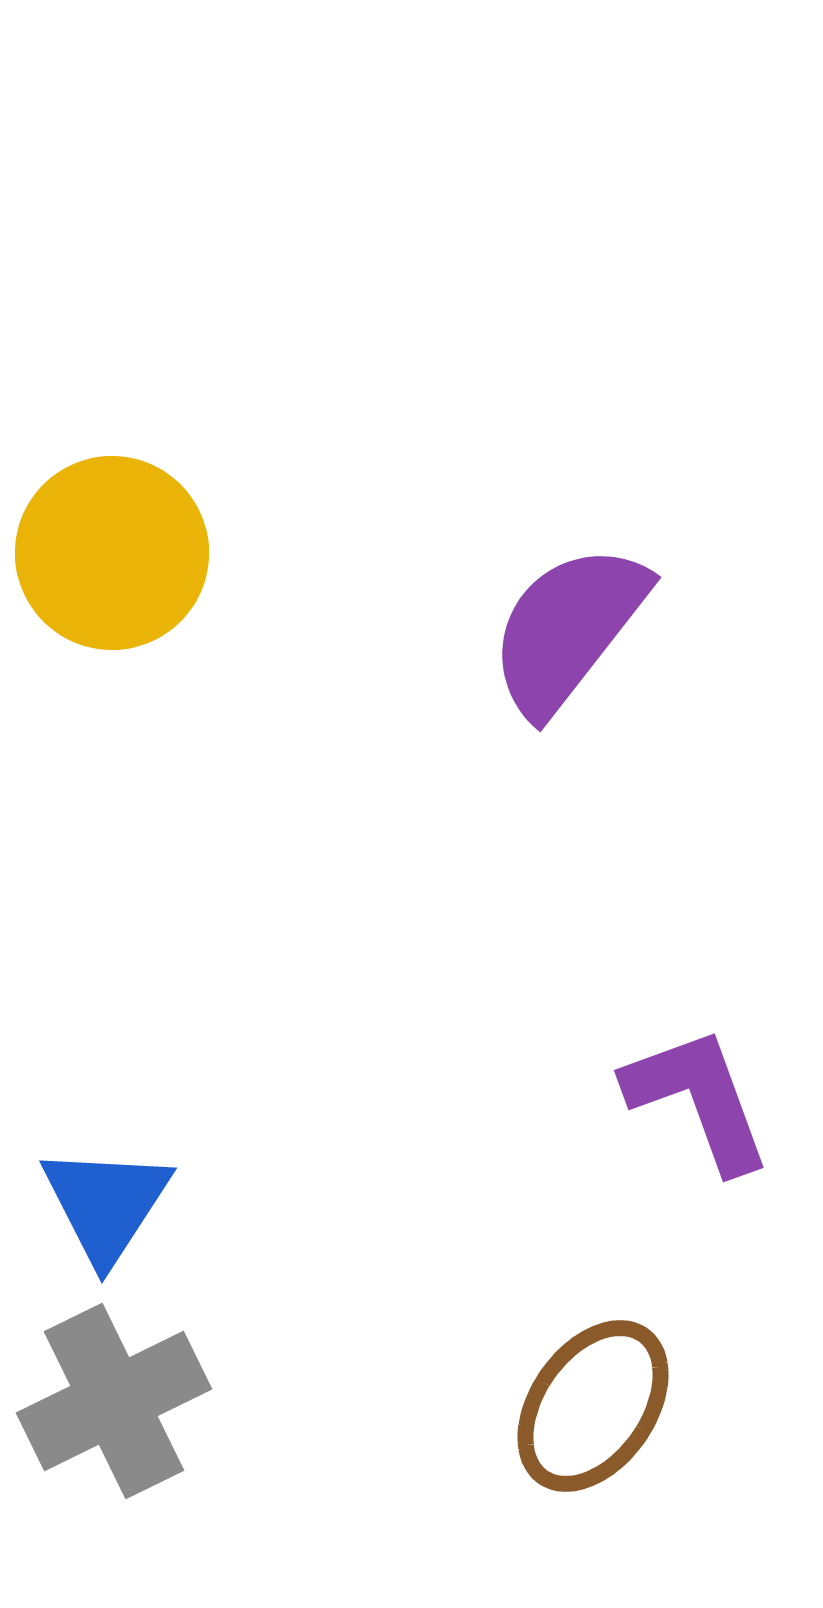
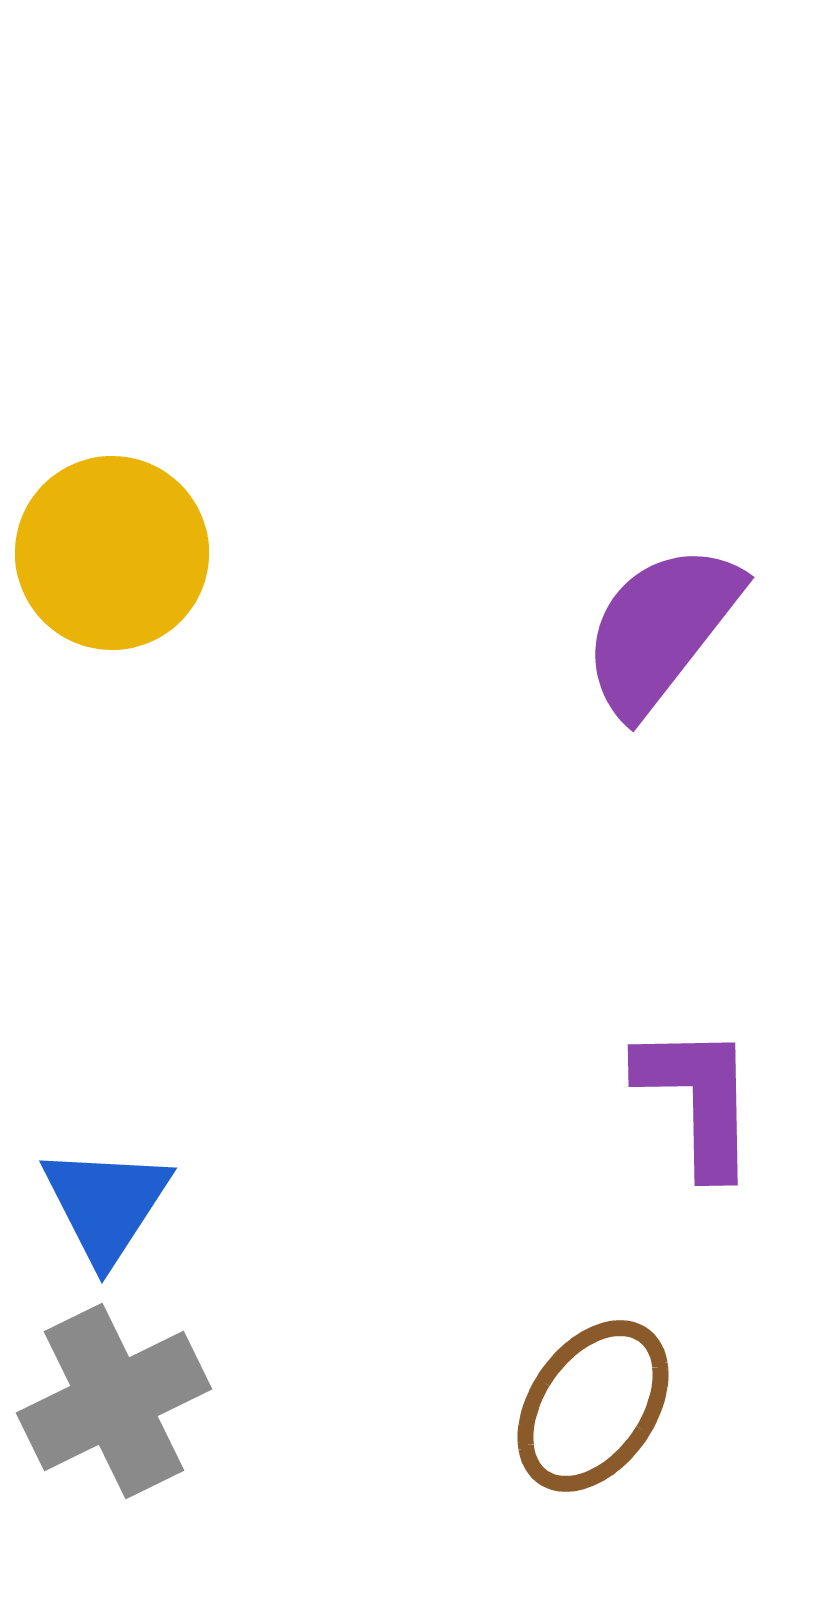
purple semicircle: moved 93 px right
purple L-shape: rotated 19 degrees clockwise
